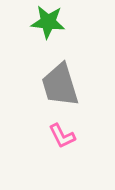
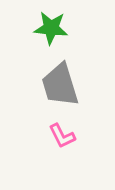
green star: moved 3 px right, 6 px down
